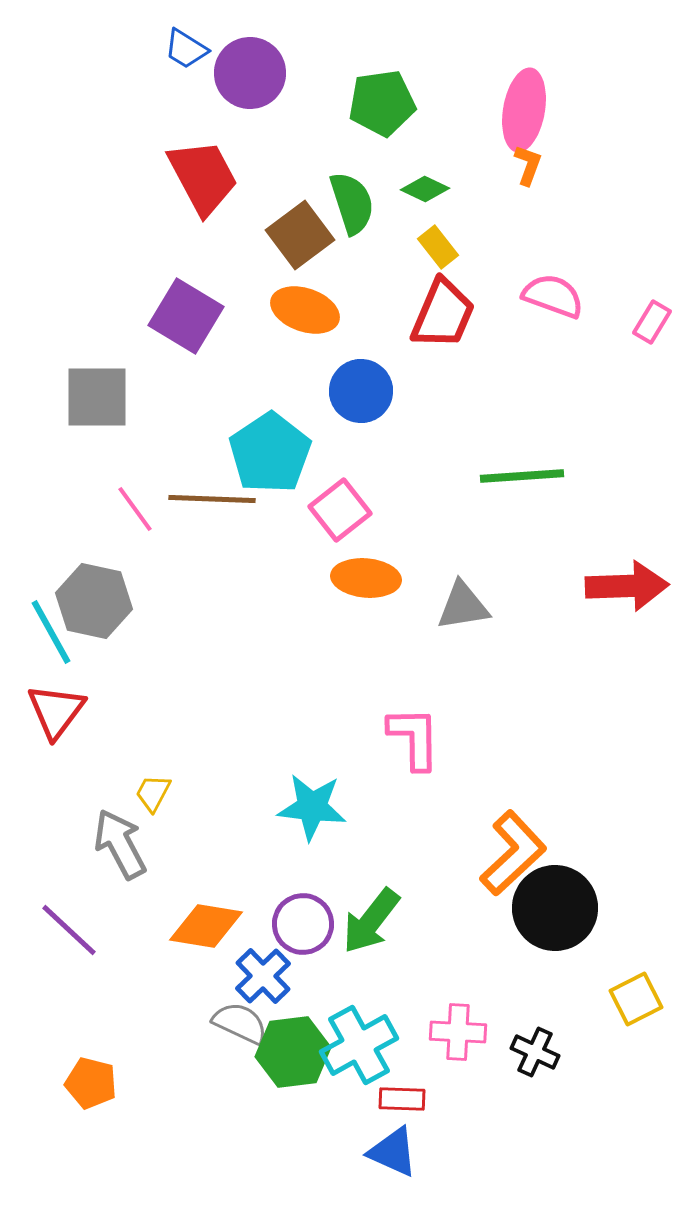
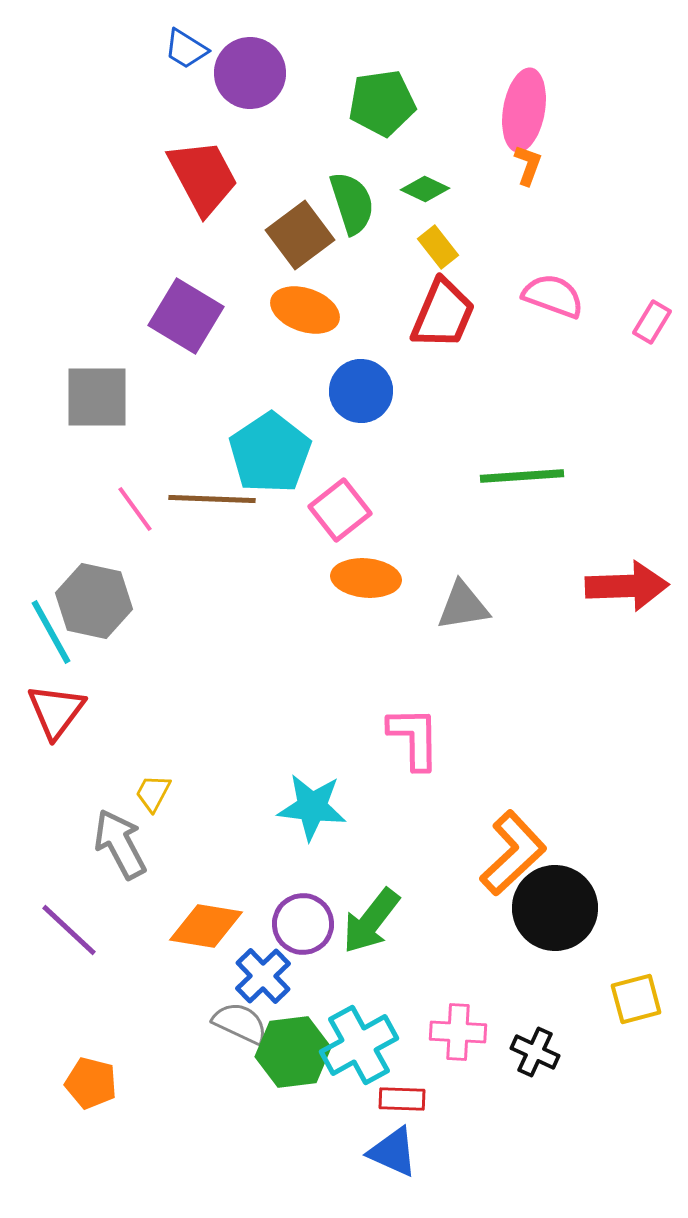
yellow square at (636, 999): rotated 12 degrees clockwise
